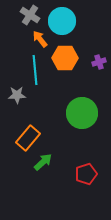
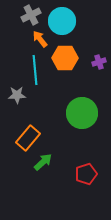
gray cross: moved 1 px right; rotated 30 degrees clockwise
